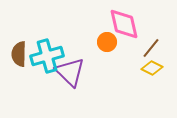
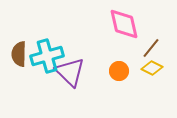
orange circle: moved 12 px right, 29 px down
